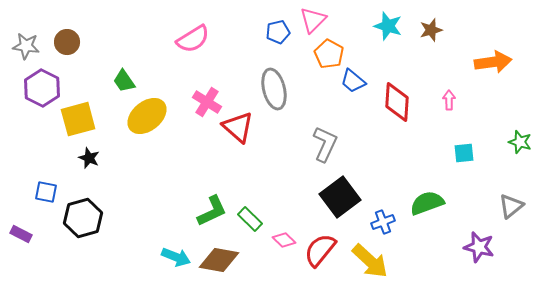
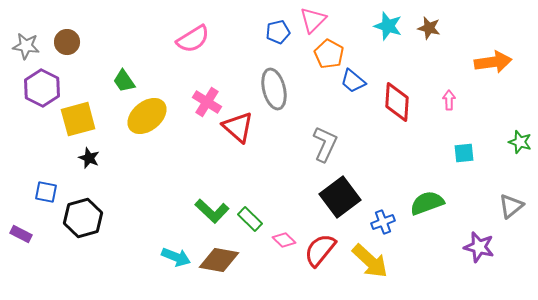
brown star: moved 2 px left, 2 px up; rotated 30 degrees clockwise
green L-shape: rotated 68 degrees clockwise
